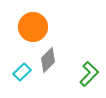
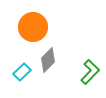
green L-shape: moved 1 px right, 2 px up
